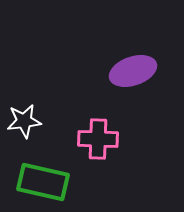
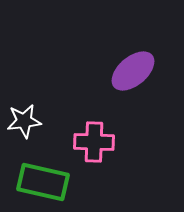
purple ellipse: rotated 21 degrees counterclockwise
pink cross: moved 4 px left, 3 px down
